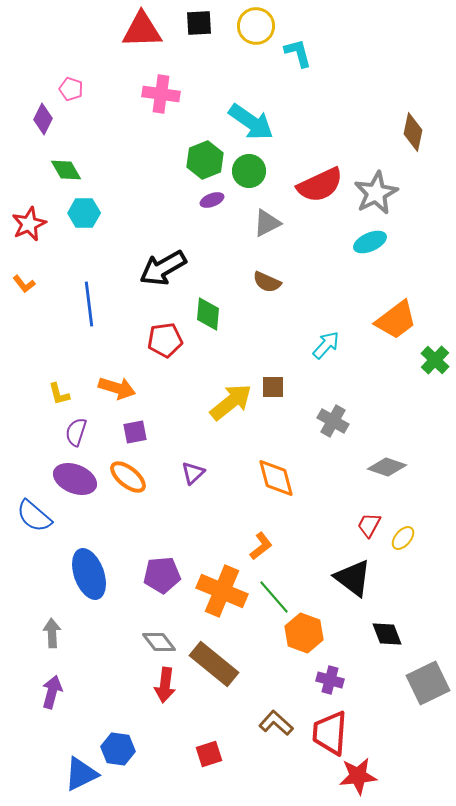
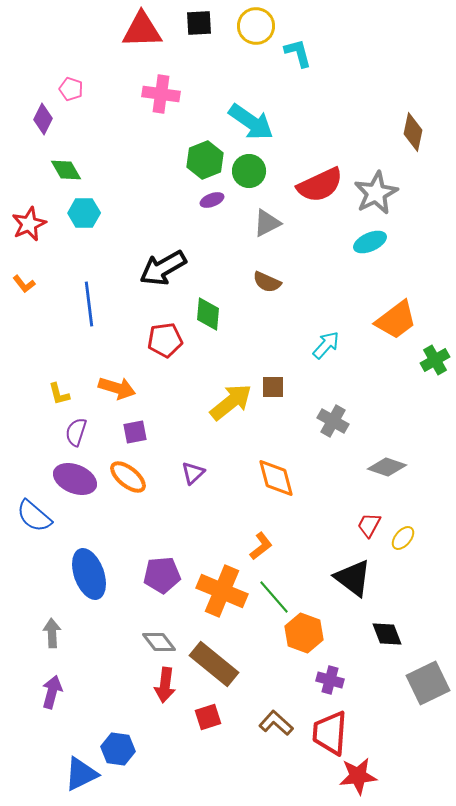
green cross at (435, 360): rotated 16 degrees clockwise
red square at (209, 754): moved 1 px left, 37 px up
